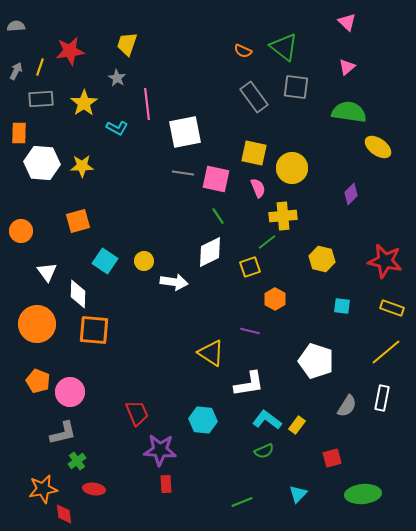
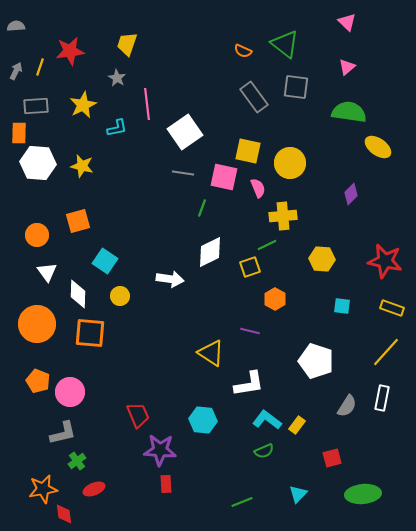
green triangle at (284, 47): moved 1 px right, 3 px up
gray rectangle at (41, 99): moved 5 px left, 7 px down
yellow star at (84, 103): moved 1 px left, 2 px down; rotated 8 degrees clockwise
cyan L-shape at (117, 128): rotated 40 degrees counterclockwise
white square at (185, 132): rotated 24 degrees counterclockwise
yellow square at (254, 153): moved 6 px left, 2 px up
white hexagon at (42, 163): moved 4 px left
yellow star at (82, 166): rotated 15 degrees clockwise
yellow circle at (292, 168): moved 2 px left, 5 px up
pink square at (216, 179): moved 8 px right, 2 px up
green line at (218, 216): moved 16 px left, 8 px up; rotated 54 degrees clockwise
orange circle at (21, 231): moved 16 px right, 4 px down
green line at (267, 242): moved 3 px down; rotated 12 degrees clockwise
yellow hexagon at (322, 259): rotated 10 degrees counterclockwise
yellow circle at (144, 261): moved 24 px left, 35 px down
white arrow at (174, 282): moved 4 px left, 3 px up
orange square at (94, 330): moved 4 px left, 3 px down
yellow line at (386, 352): rotated 8 degrees counterclockwise
red trapezoid at (137, 413): moved 1 px right, 2 px down
red ellipse at (94, 489): rotated 30 degrees counterclockwise
